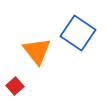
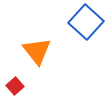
blue square: moved 8 px right, 11 px up; rotated 8 degrees clockwise
